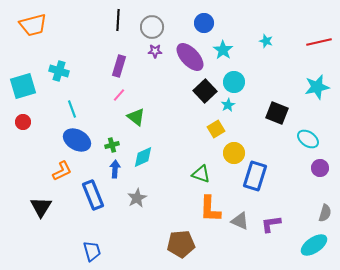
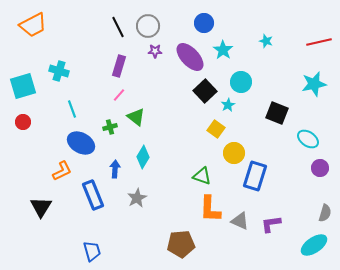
black line at (118, 20): moved 7 px down; rotated 30 degrees counterclockwise
orange trapezoid at (33, 25): rotated 12 degrees counterclockwise
gray circle at (152, 27): moved 4 px left, 1 px up
cyan circle at (234, 82): moved 7 px right
cyan star at (317, 87): moved 3 px left, 3 px up
yellow square at (216, 129): rotated 24 degrees counterclockwise
blue ellipse at (77, 140): moved 4 px right, 3 px down
green cross at (112, 145): moved 2 px left, 18 px up
cyan diamond at (143, 157): rotated 35 degrees counterclockwise
green triangle at (201, 174): moved 1 px right, 2 px down
